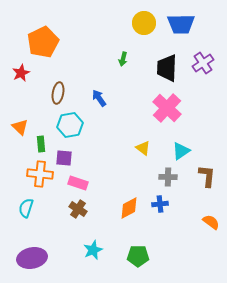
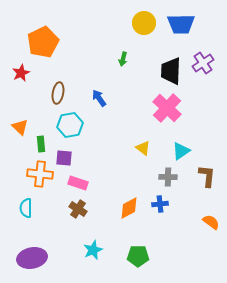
black trapezoid: moved 4 px right, 3 px down
cyan semicircle: rotated 18 degrees counterclockwise
